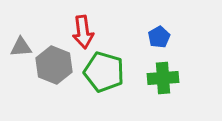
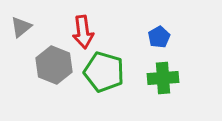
gray triangle: moved 20 px up; rotated 35 degrees counterclockwise
